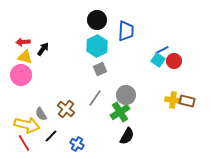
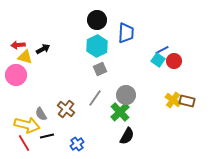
blue trapezoid: moved 2 px down
red arrow: moved 5 px left, 3 px down
black arrow: rotated 24 degrees clockwise
pink circle: moved 5 px left
yellow cross: rotated 28 degrees clockwise
green cross: rotated 12 degrees counterclockwise
black line: moved 4 px left; rotated 32 degrees clockwise
blue cross: rotated 24 degrees clockwise
